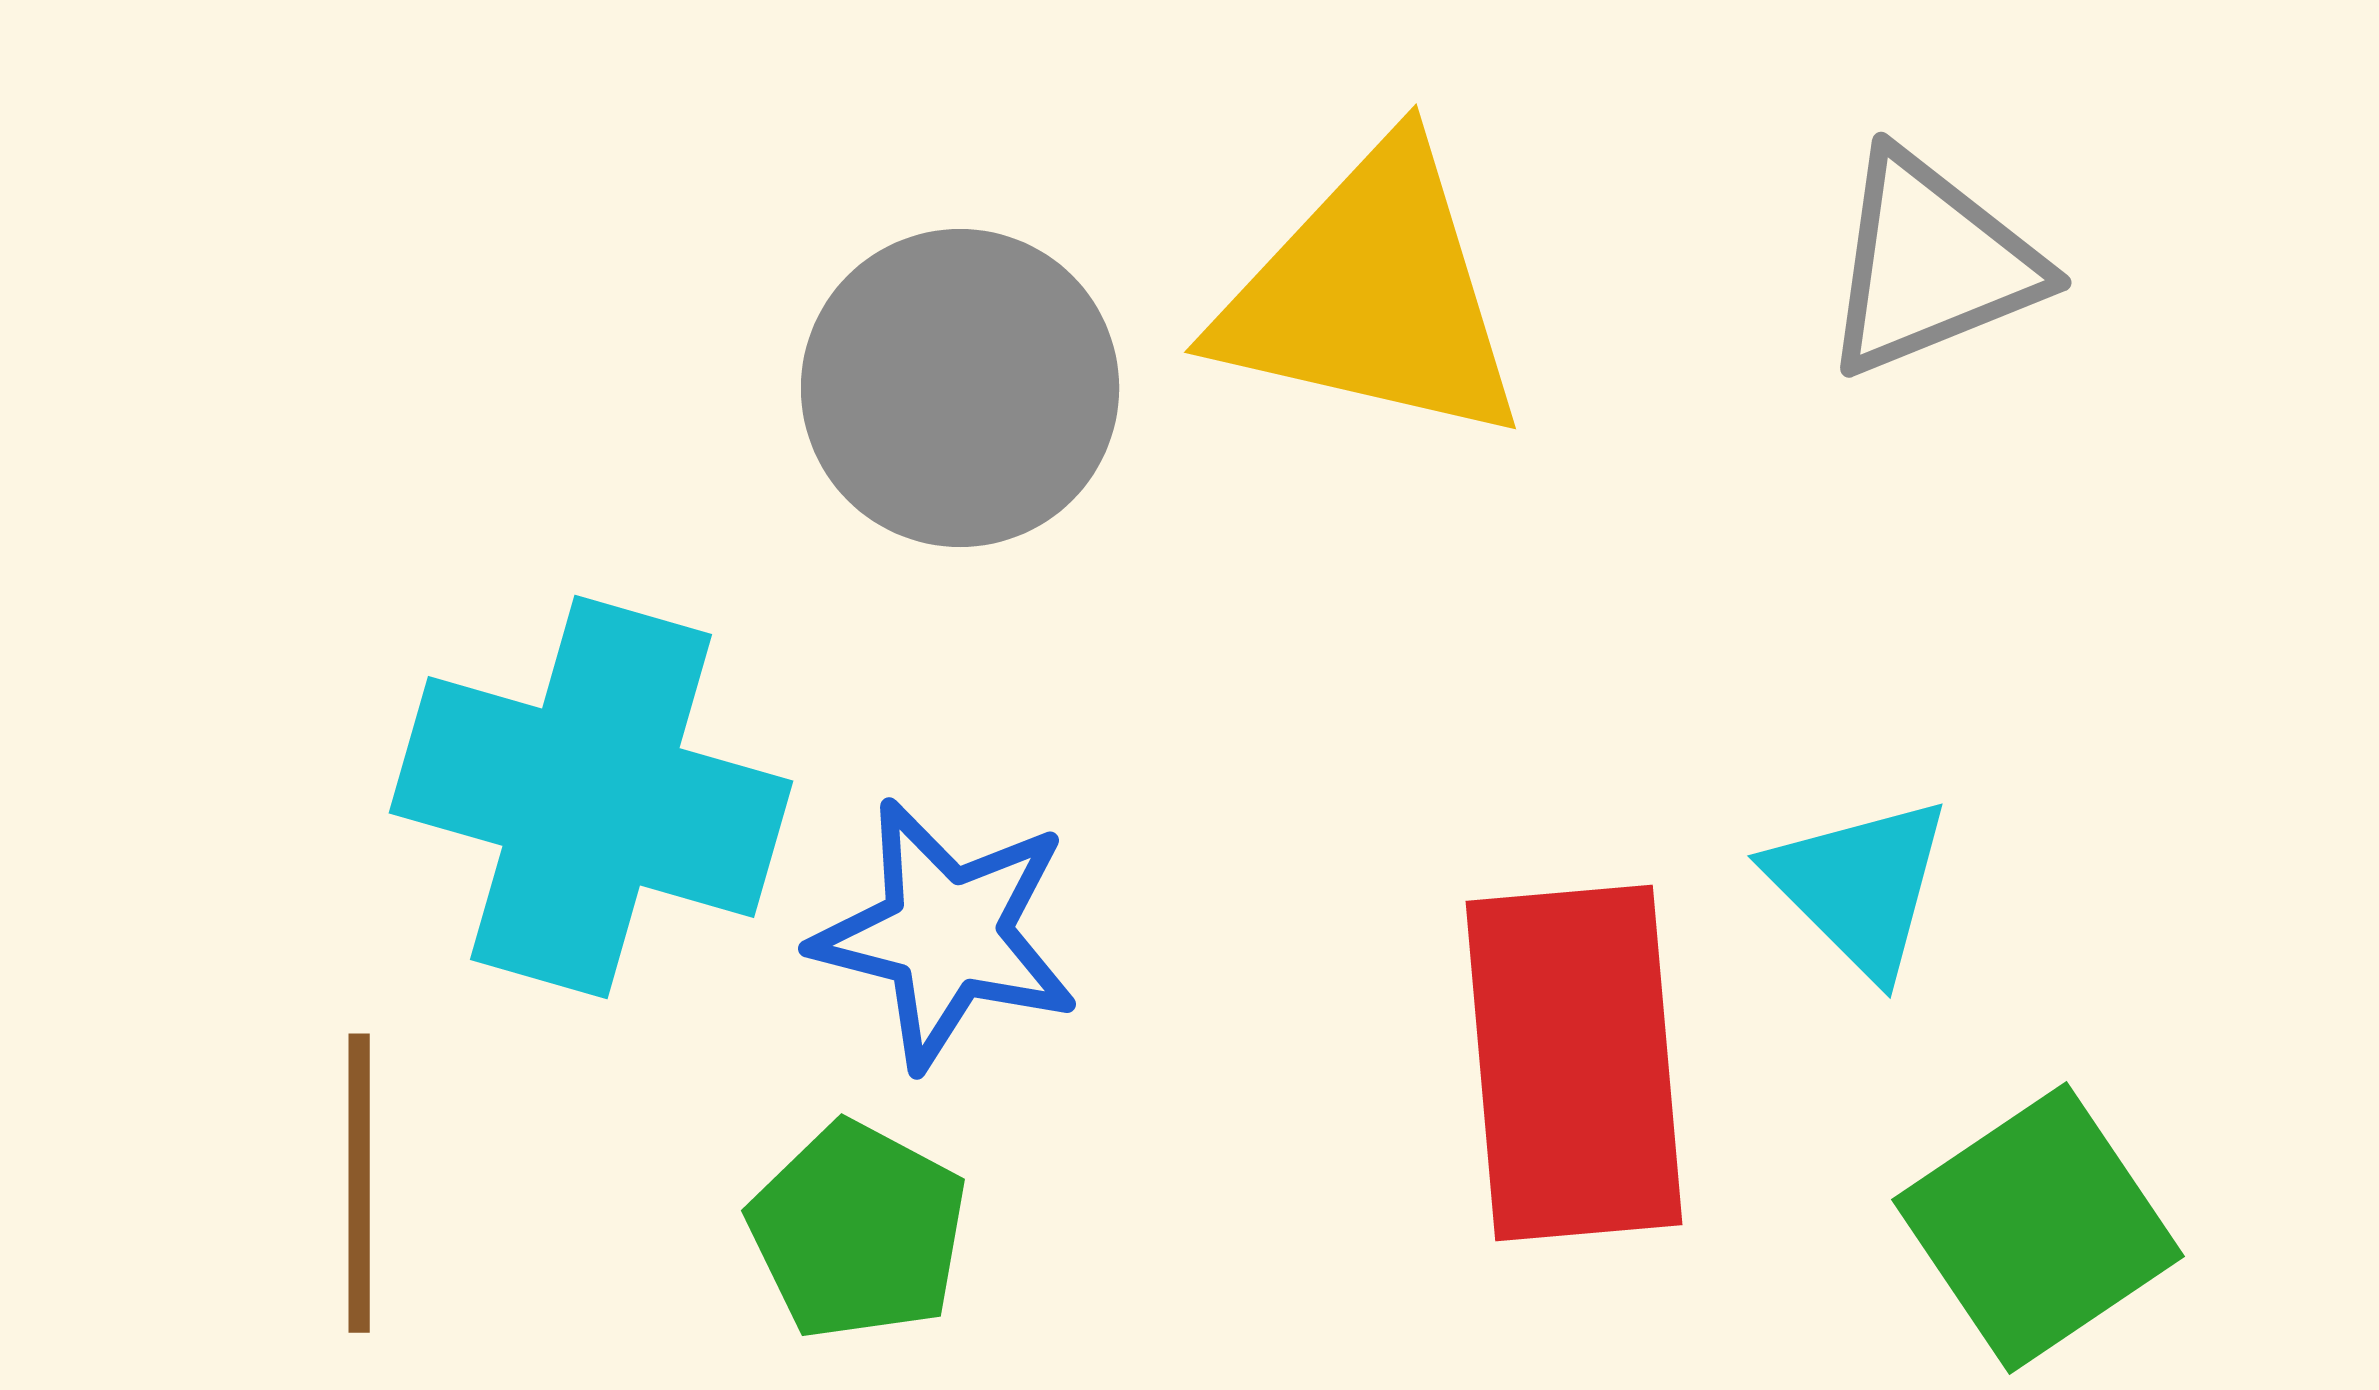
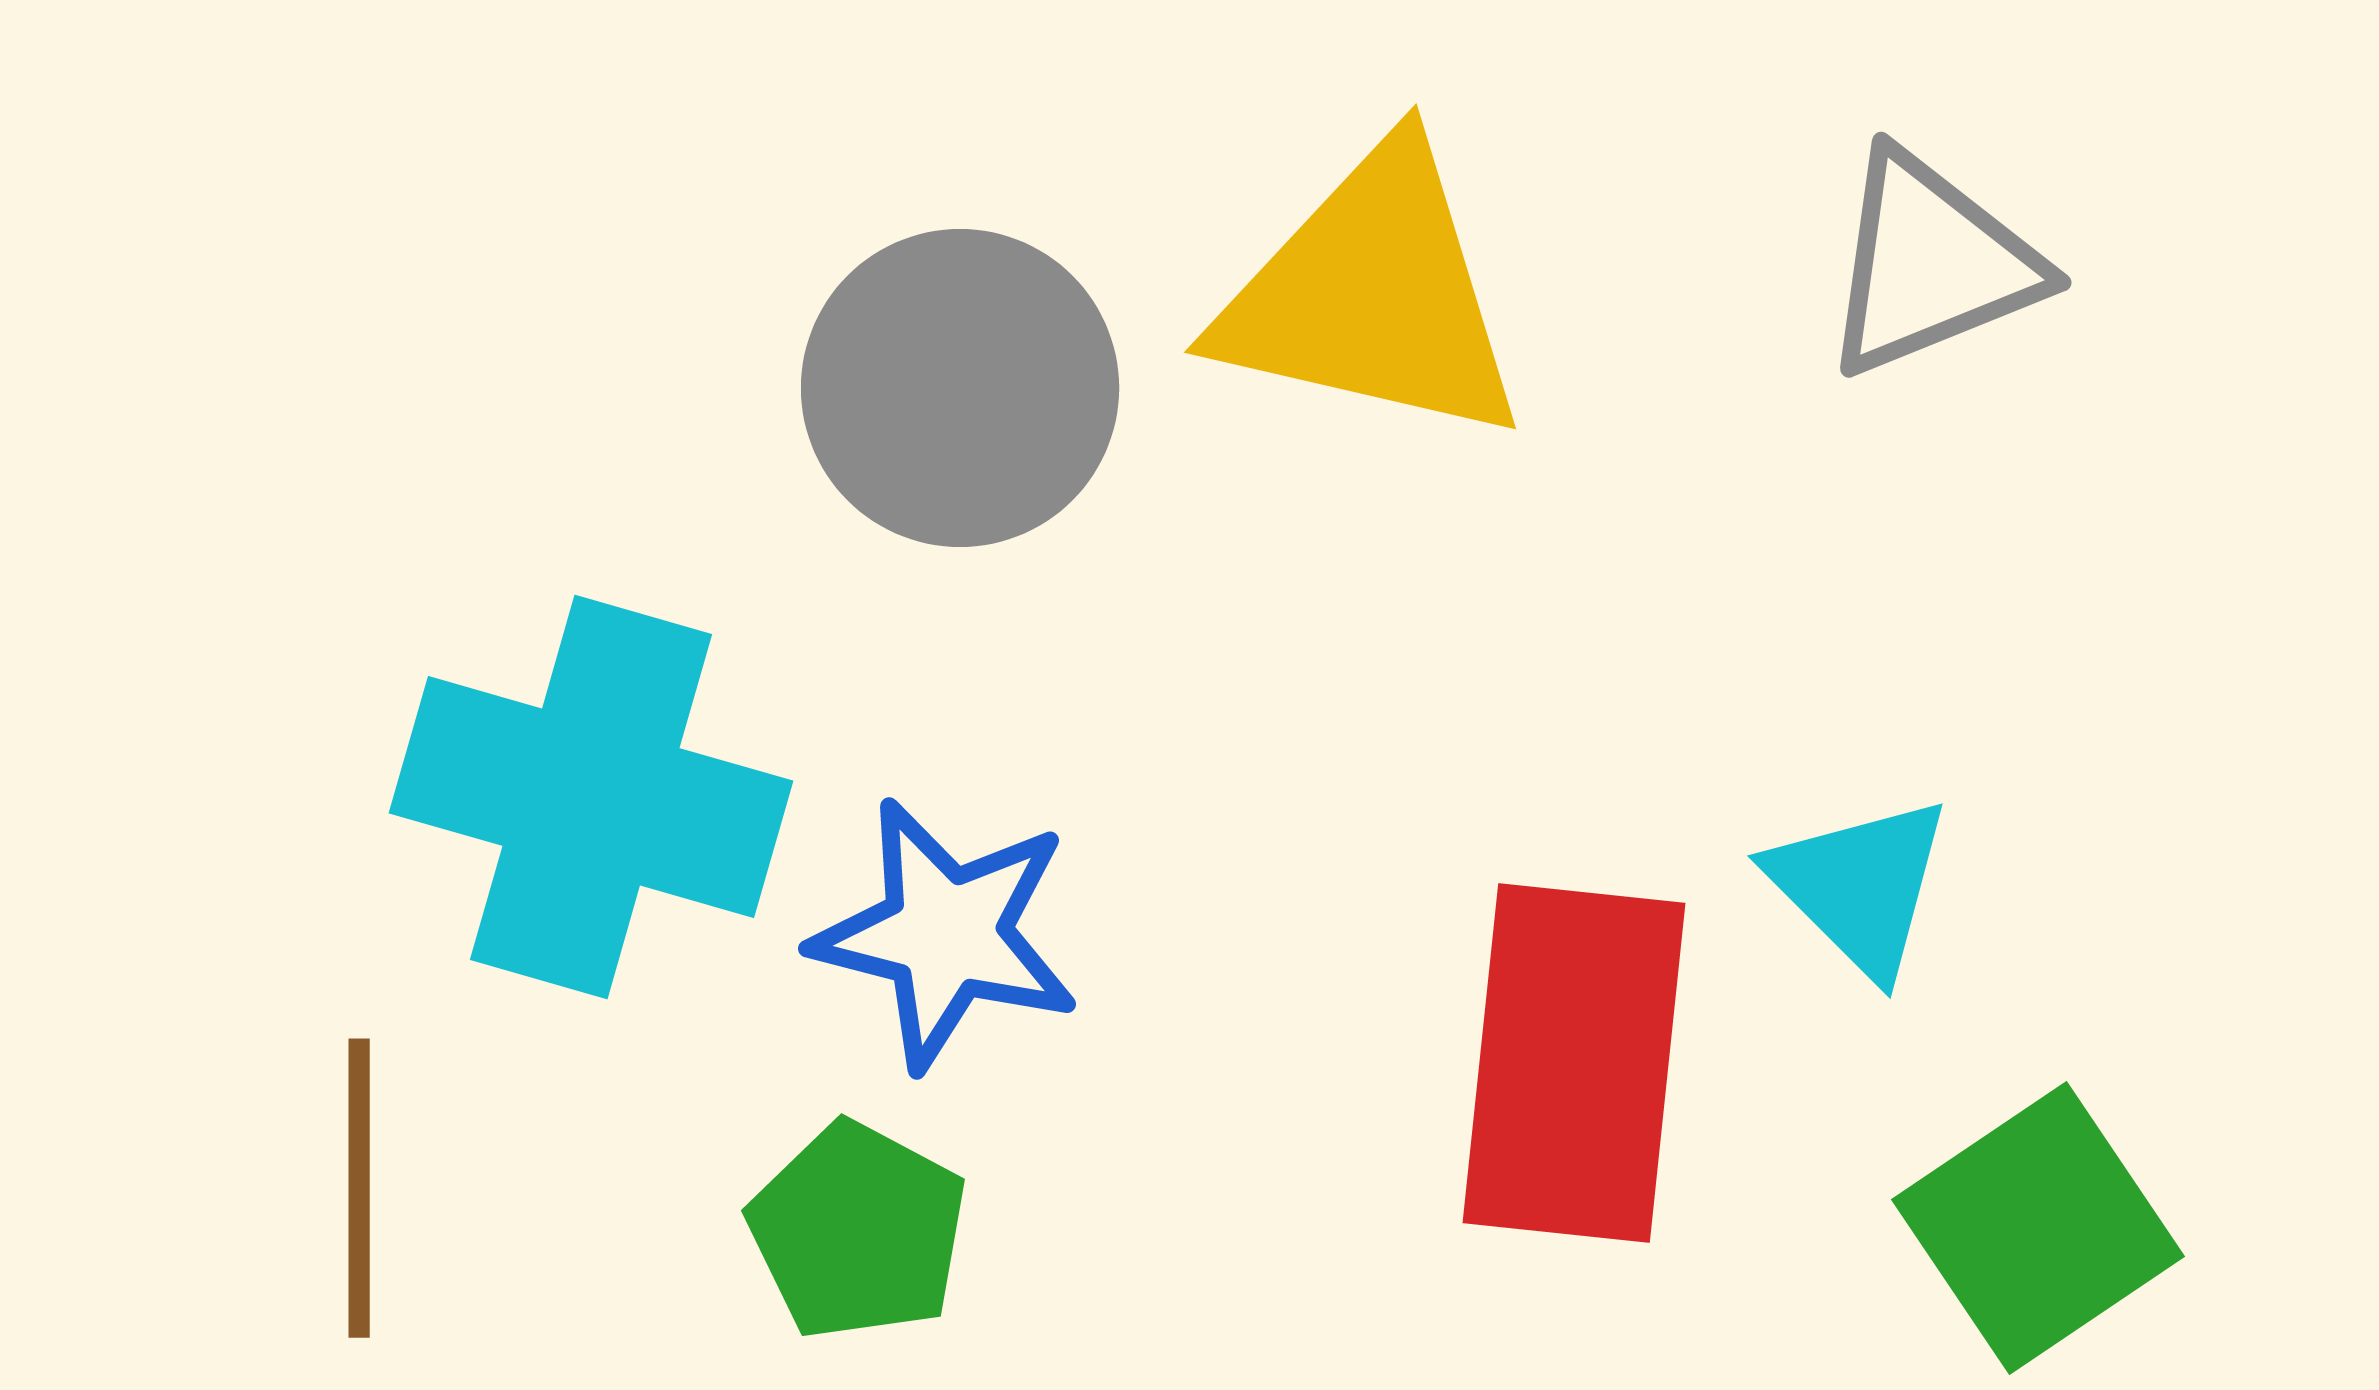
red rectangle: rotated 11 degrees clockwise
brown line: moved 5 px down
